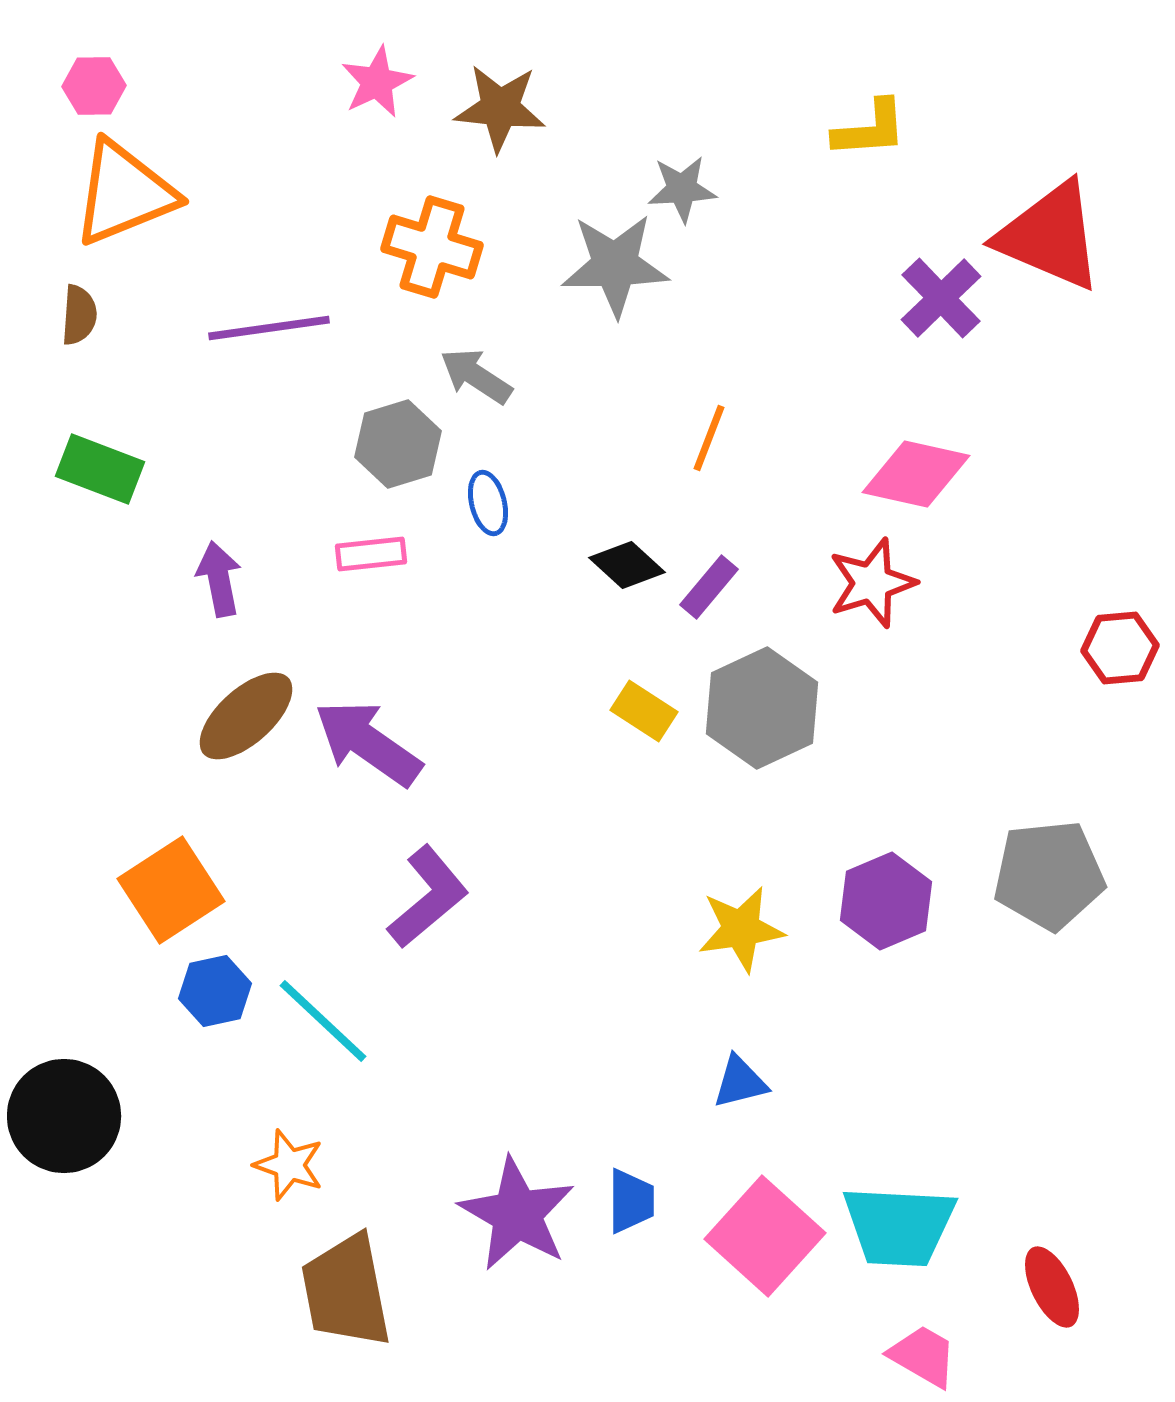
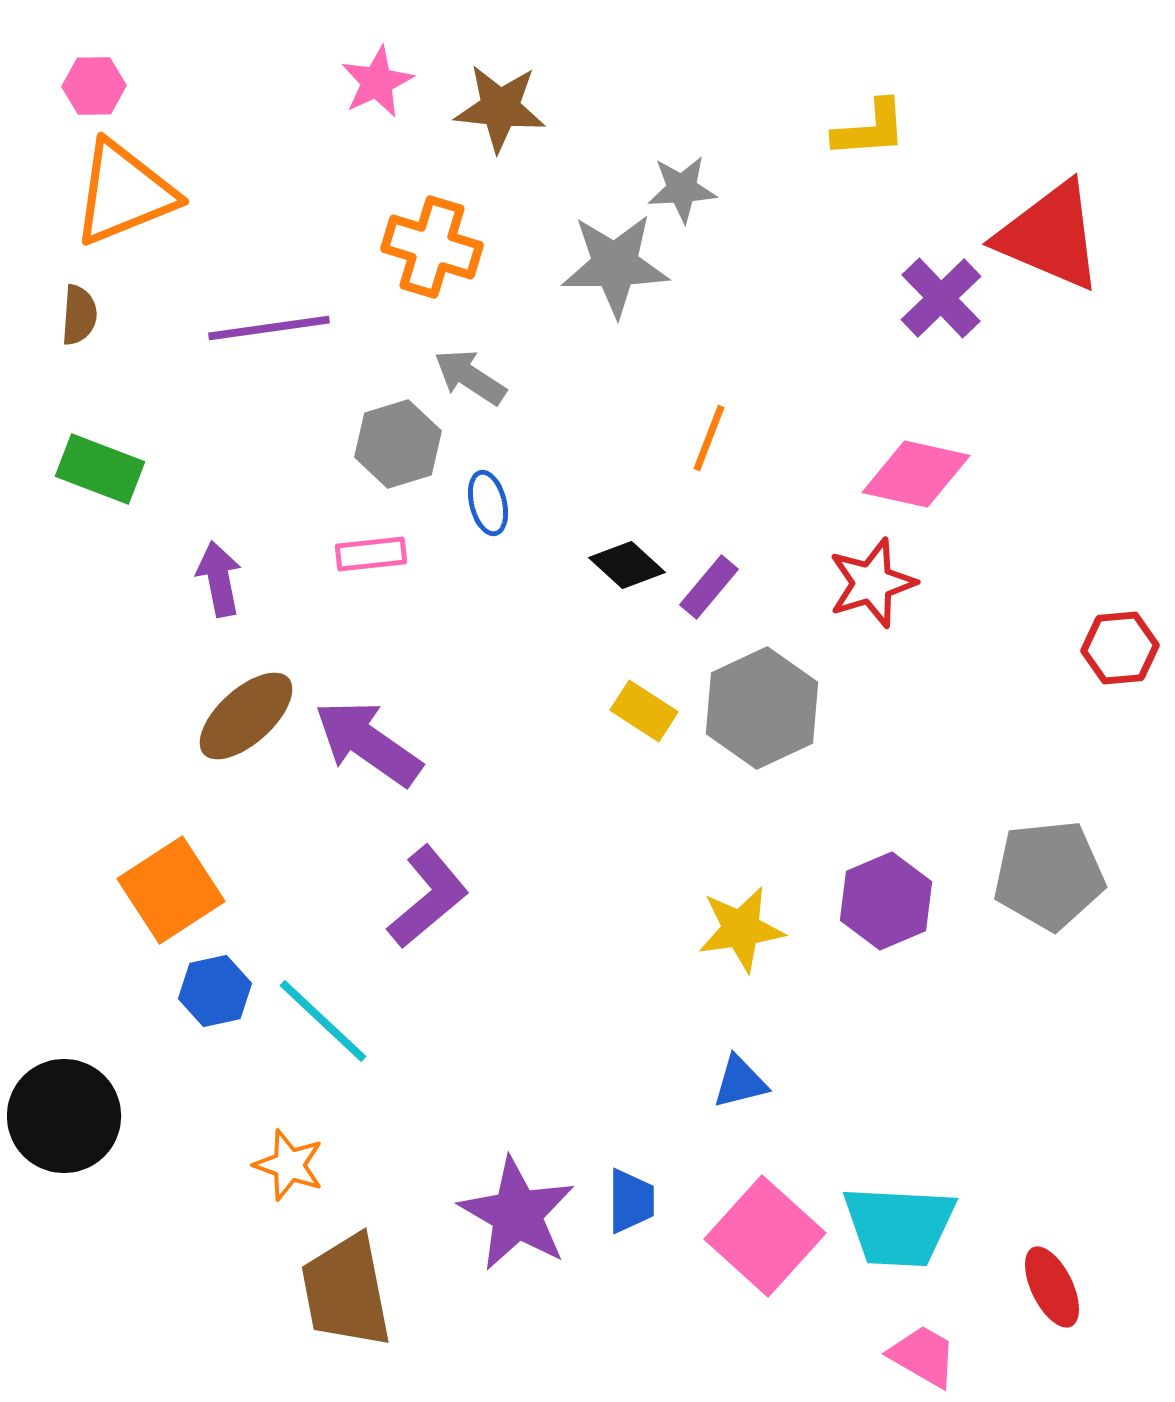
gray arrow at (476, 376): moved 6 px left, 1 px down
